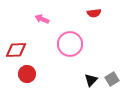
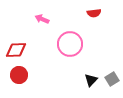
red circle: moved 8 px left, 1 px down
